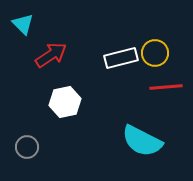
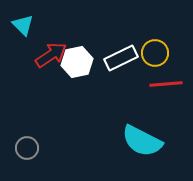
cyan triangle: moved 1 px down
white rectangle: rotated 12 degrees counterclockwise
red line: moved 3 px up
white hexagon: moved 12 px right, 40 px up
gray circle: moved 1 px down
